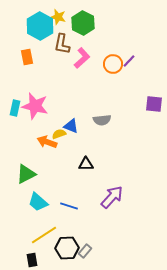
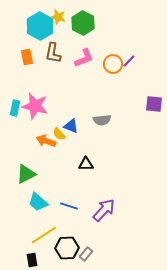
brown L-shape: moved 9 px left, 9 px down
pink L-shape: moved 2 px right; rotated 20 degrees clockwise
yellow semicircle: rotated 112 degrees counterclockwise
orange arrow: moved 1 px left, 1 px up
purple arrow: moved 8 px left, 13 px down
gray rectangle: moved 1 px right, 3 px down
